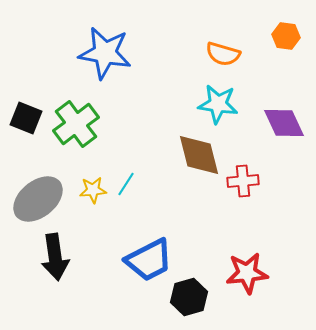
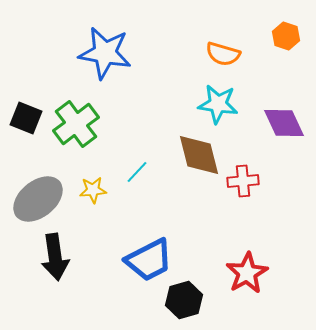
orange hexagon: rotated 12 degrees clockwise
cyan line: moved 11 px right, 12 px up; rotated 10 degrees clockwise
red star: rotated 24 degrees counterclockwise
black hexagon: moved 5 px left, 3 px down
